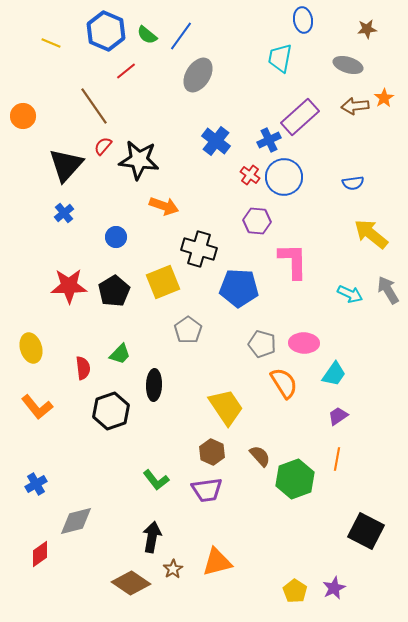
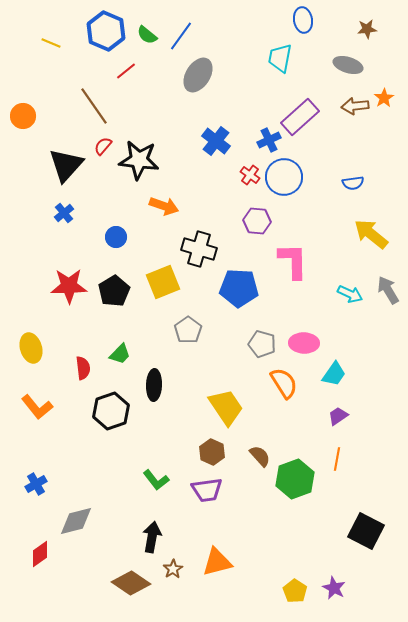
purple star at (334, 588): rotated 20 degrees counterclockwise
